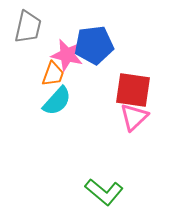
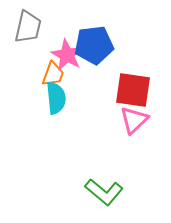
pink star: rotated 16 degrees clockwise
cyan semicircle: moved 1 px left, 3 px up; rotated 48 degrees counterclockwise
pink triangle: moved 3 px down
